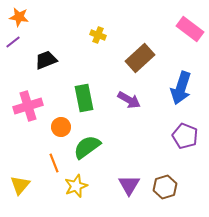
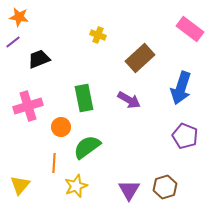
black trapezoid: moved 7 px left, 1 px up
orange line: rotated 24 degrees clockwise
purple triangle: moved 5 px down
